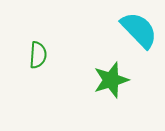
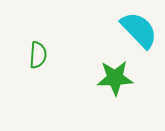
green star: moved 4 px right, 2 px up; rotated 15 degrees clockwise
